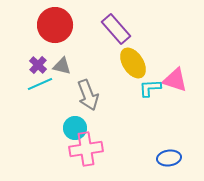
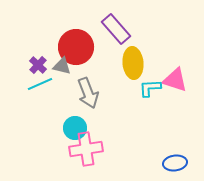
red circle: moved 21 px right, 22 px down
yellow ellipse: rotated 28 degrees clockwise
gray arrow: moved 2 px up
blue ellipse: moved 6 px right, 5 px down
